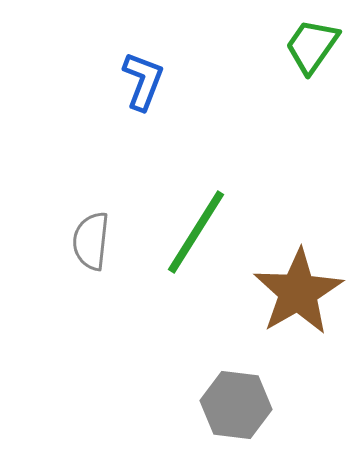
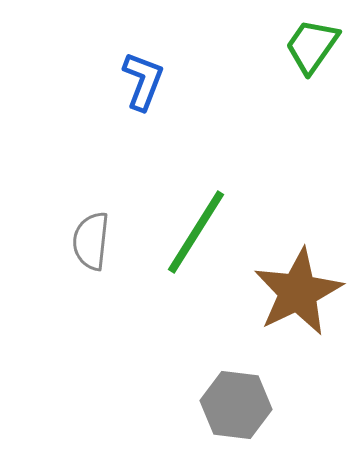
brown star: rotated 4 degrees clockwise
